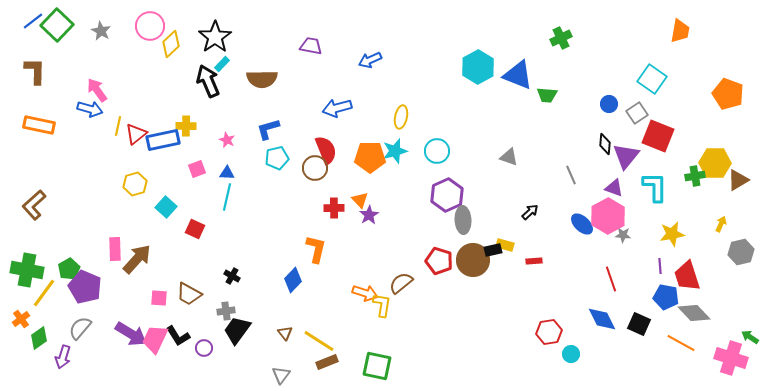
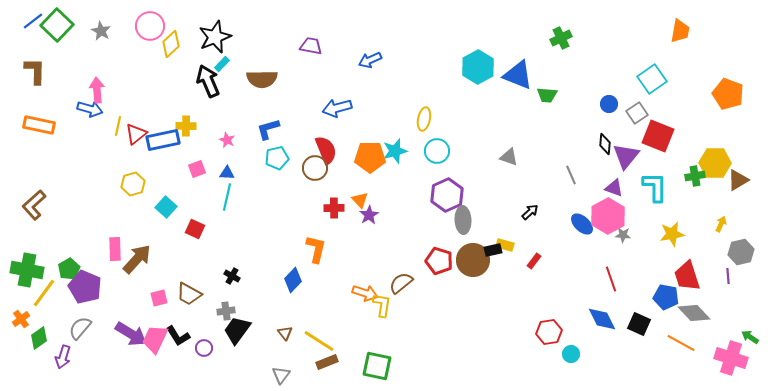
black star at (215, 37): rotated 12 degrees clockwise
cyan square at (652, 79): rotated 20 degrees clockwise
pink arrow at (97, 90): rotated 30 degrees clockwise
yellow ellipse at (401, 117): moved 23 px right, 2 px down
yellow hexagon at (135, 184): moved 2 px left
red rectangle at (534, 261): rotated 49 degrees counterclockwise
purple line at (660, 266): moved 68 px right, 10 px down
pink square at (159, 298): rotated 18 degrees counterclockwise
